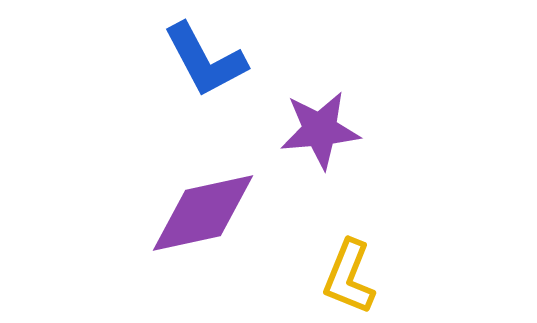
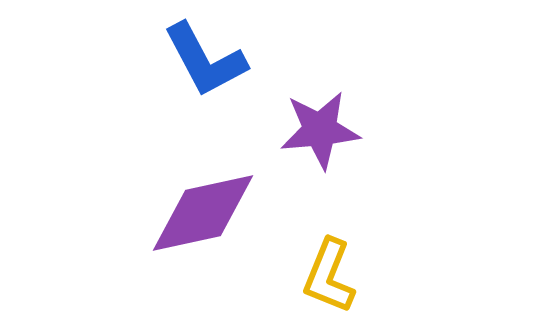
yellow L-shape: moved 20 px left, 1 px up
